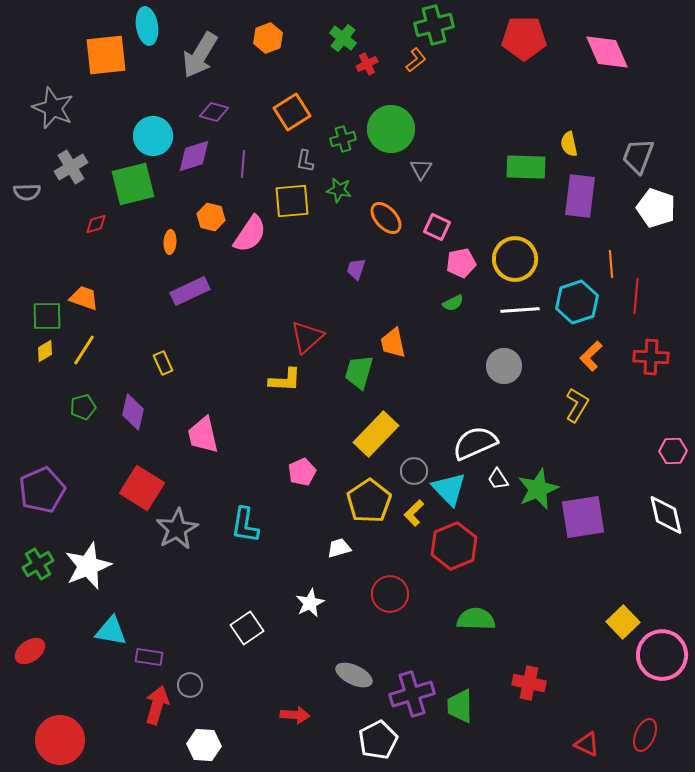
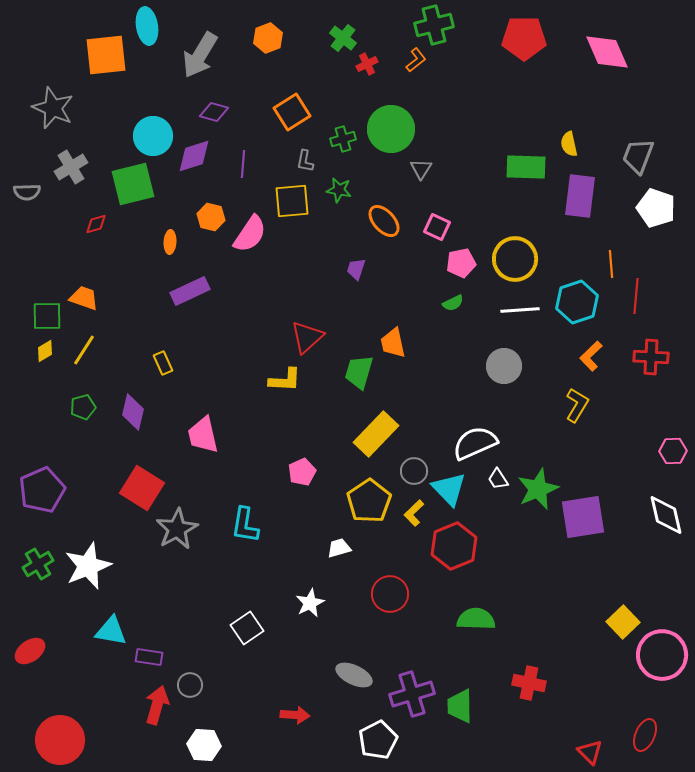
orange ellipse at (386, 218): moved 2 px left, 3 px down
red triangle at (587, 744): moved 3 px right, 8 px down; rotated 20 degrees clockwise
